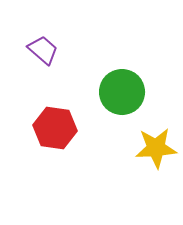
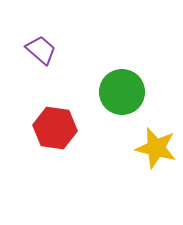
purple trapezoid: moved 2 px left
yellow star: rotated 18 degrees clockwise
